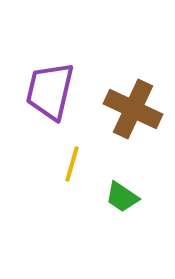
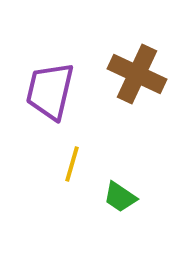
brown cross: moved 4 px right, 35 px up
green trapezoid: moved 2 px left
